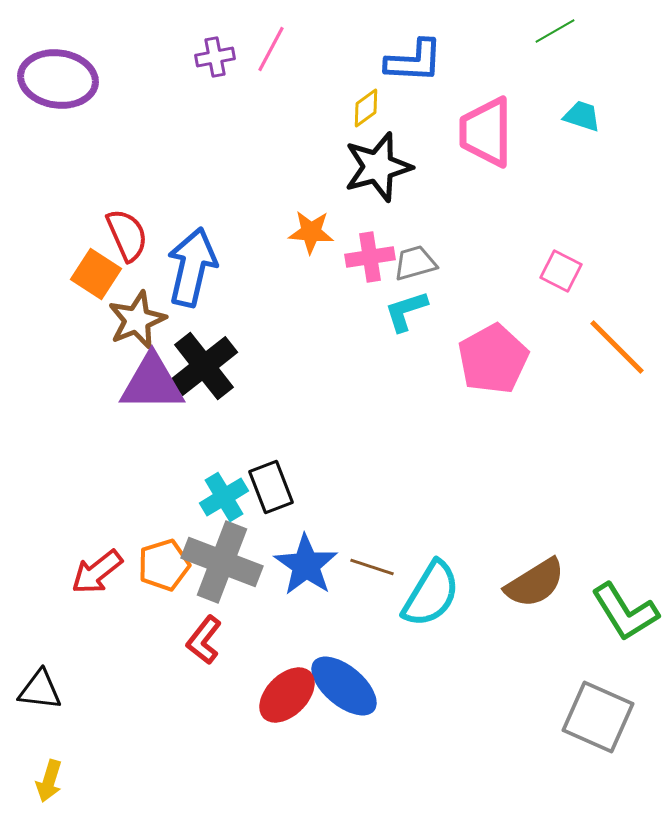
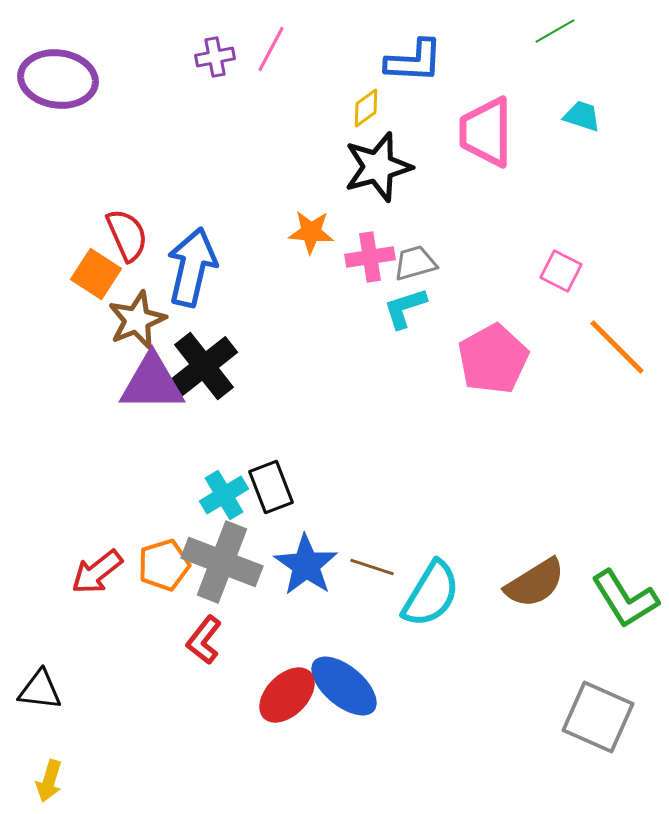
cyan L-shape: moved 1 px left, 3 px up
cyan cross: moved 2 px up
green L-shape: moved 13 px up
